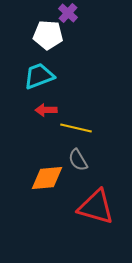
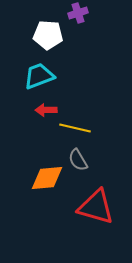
purple cross: moved 10 px right; rotated 30 degrees clockwise
yellow line: moved 1 px left
